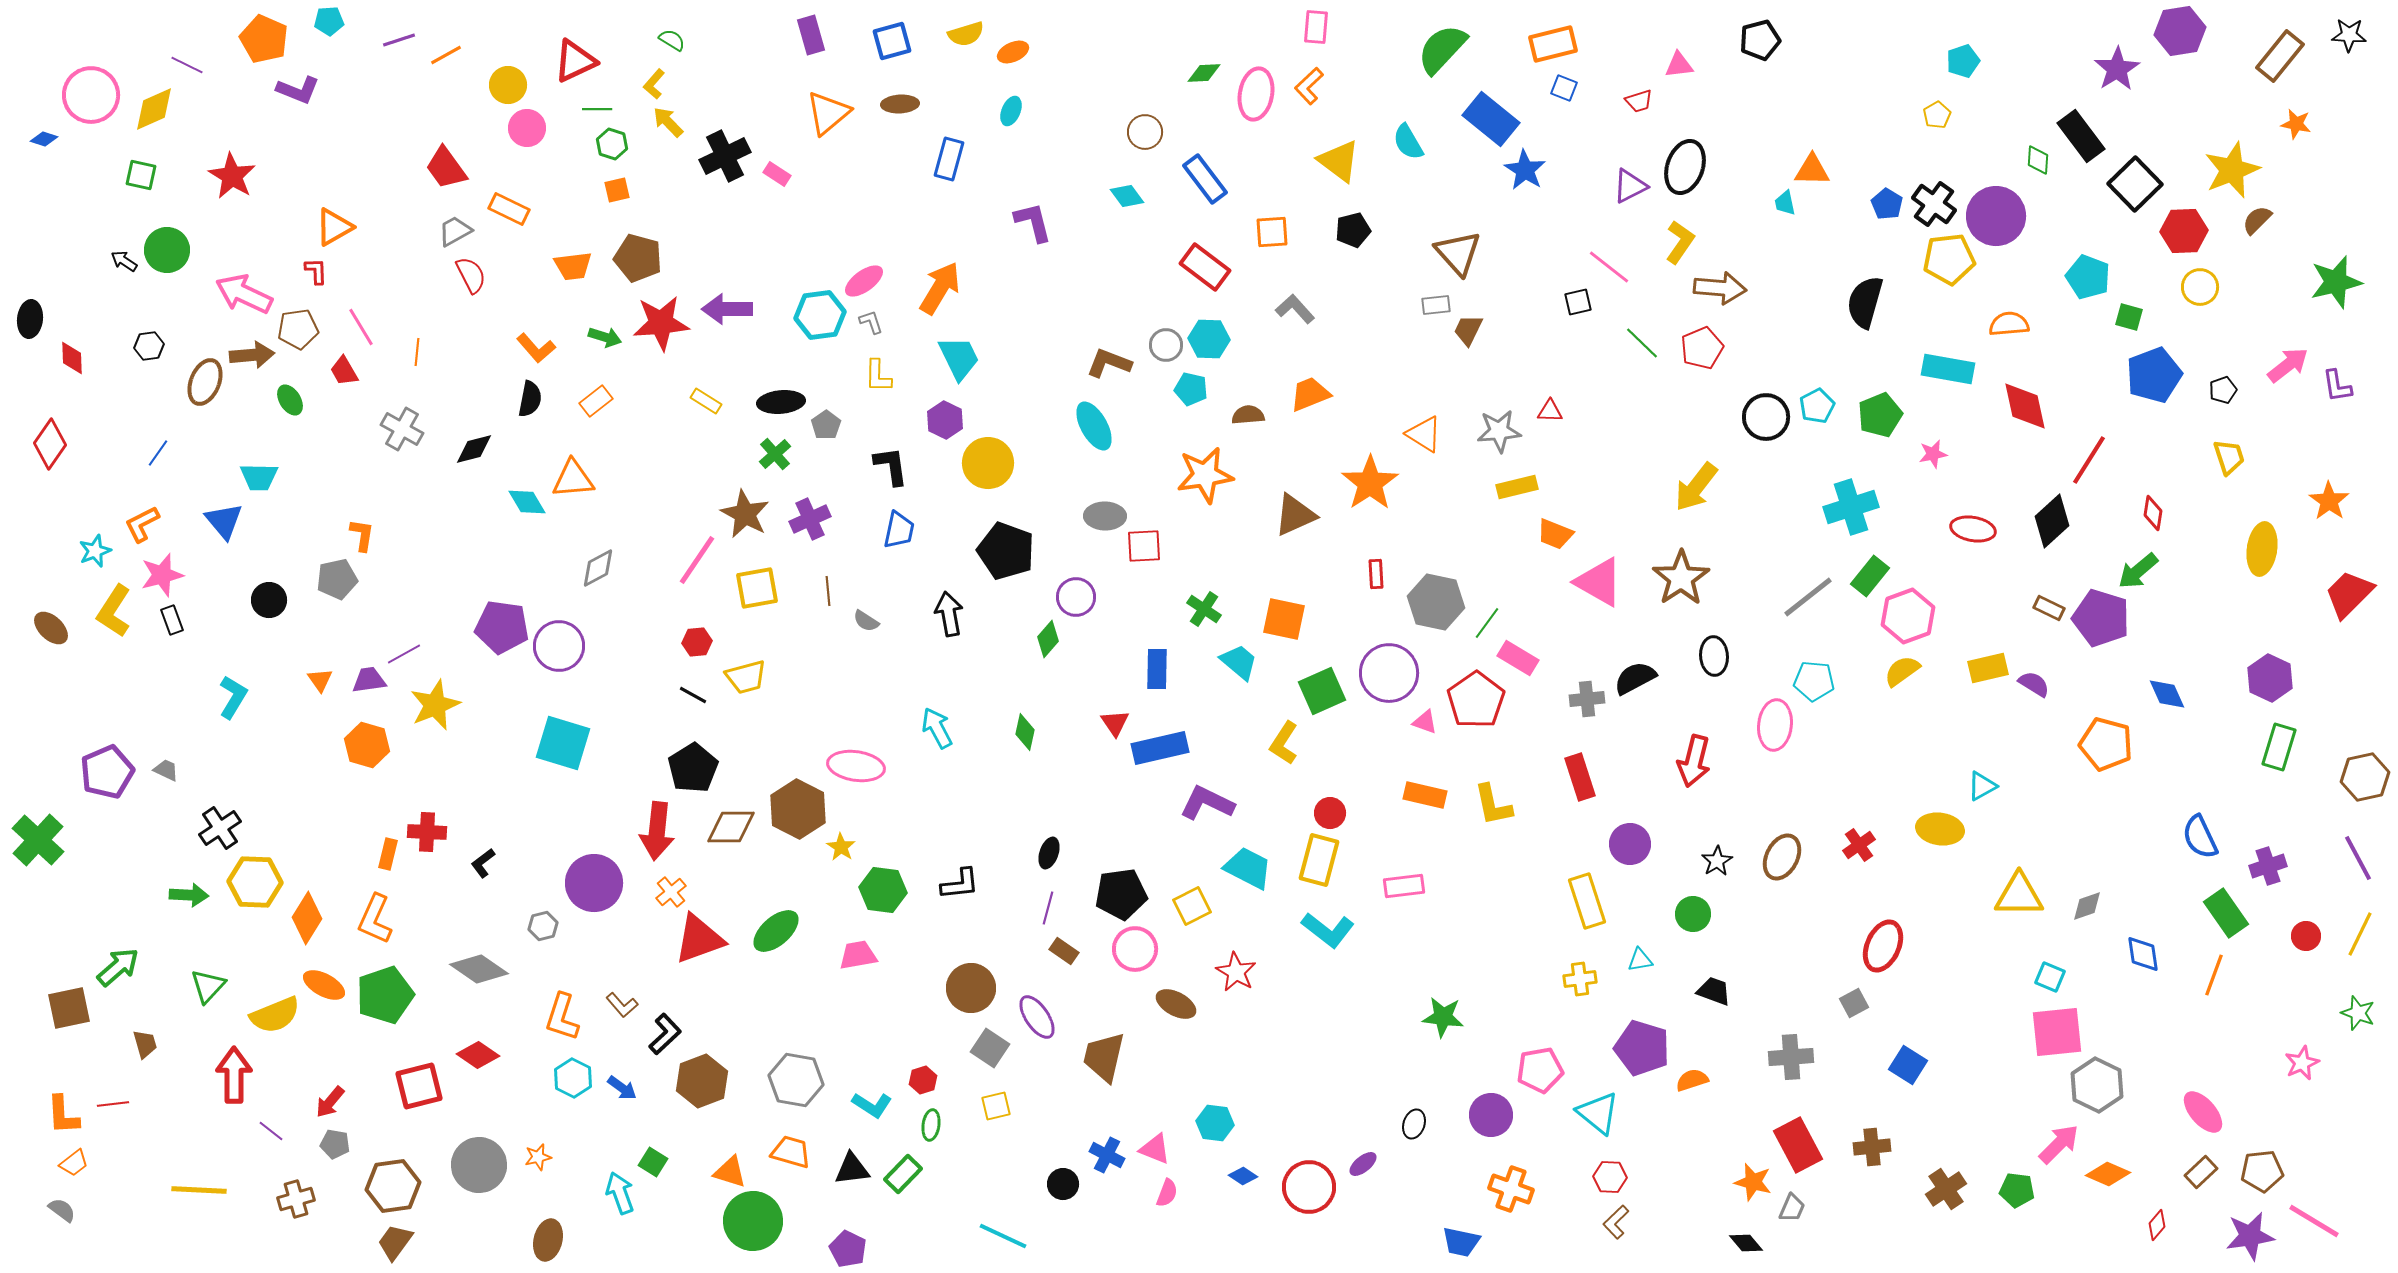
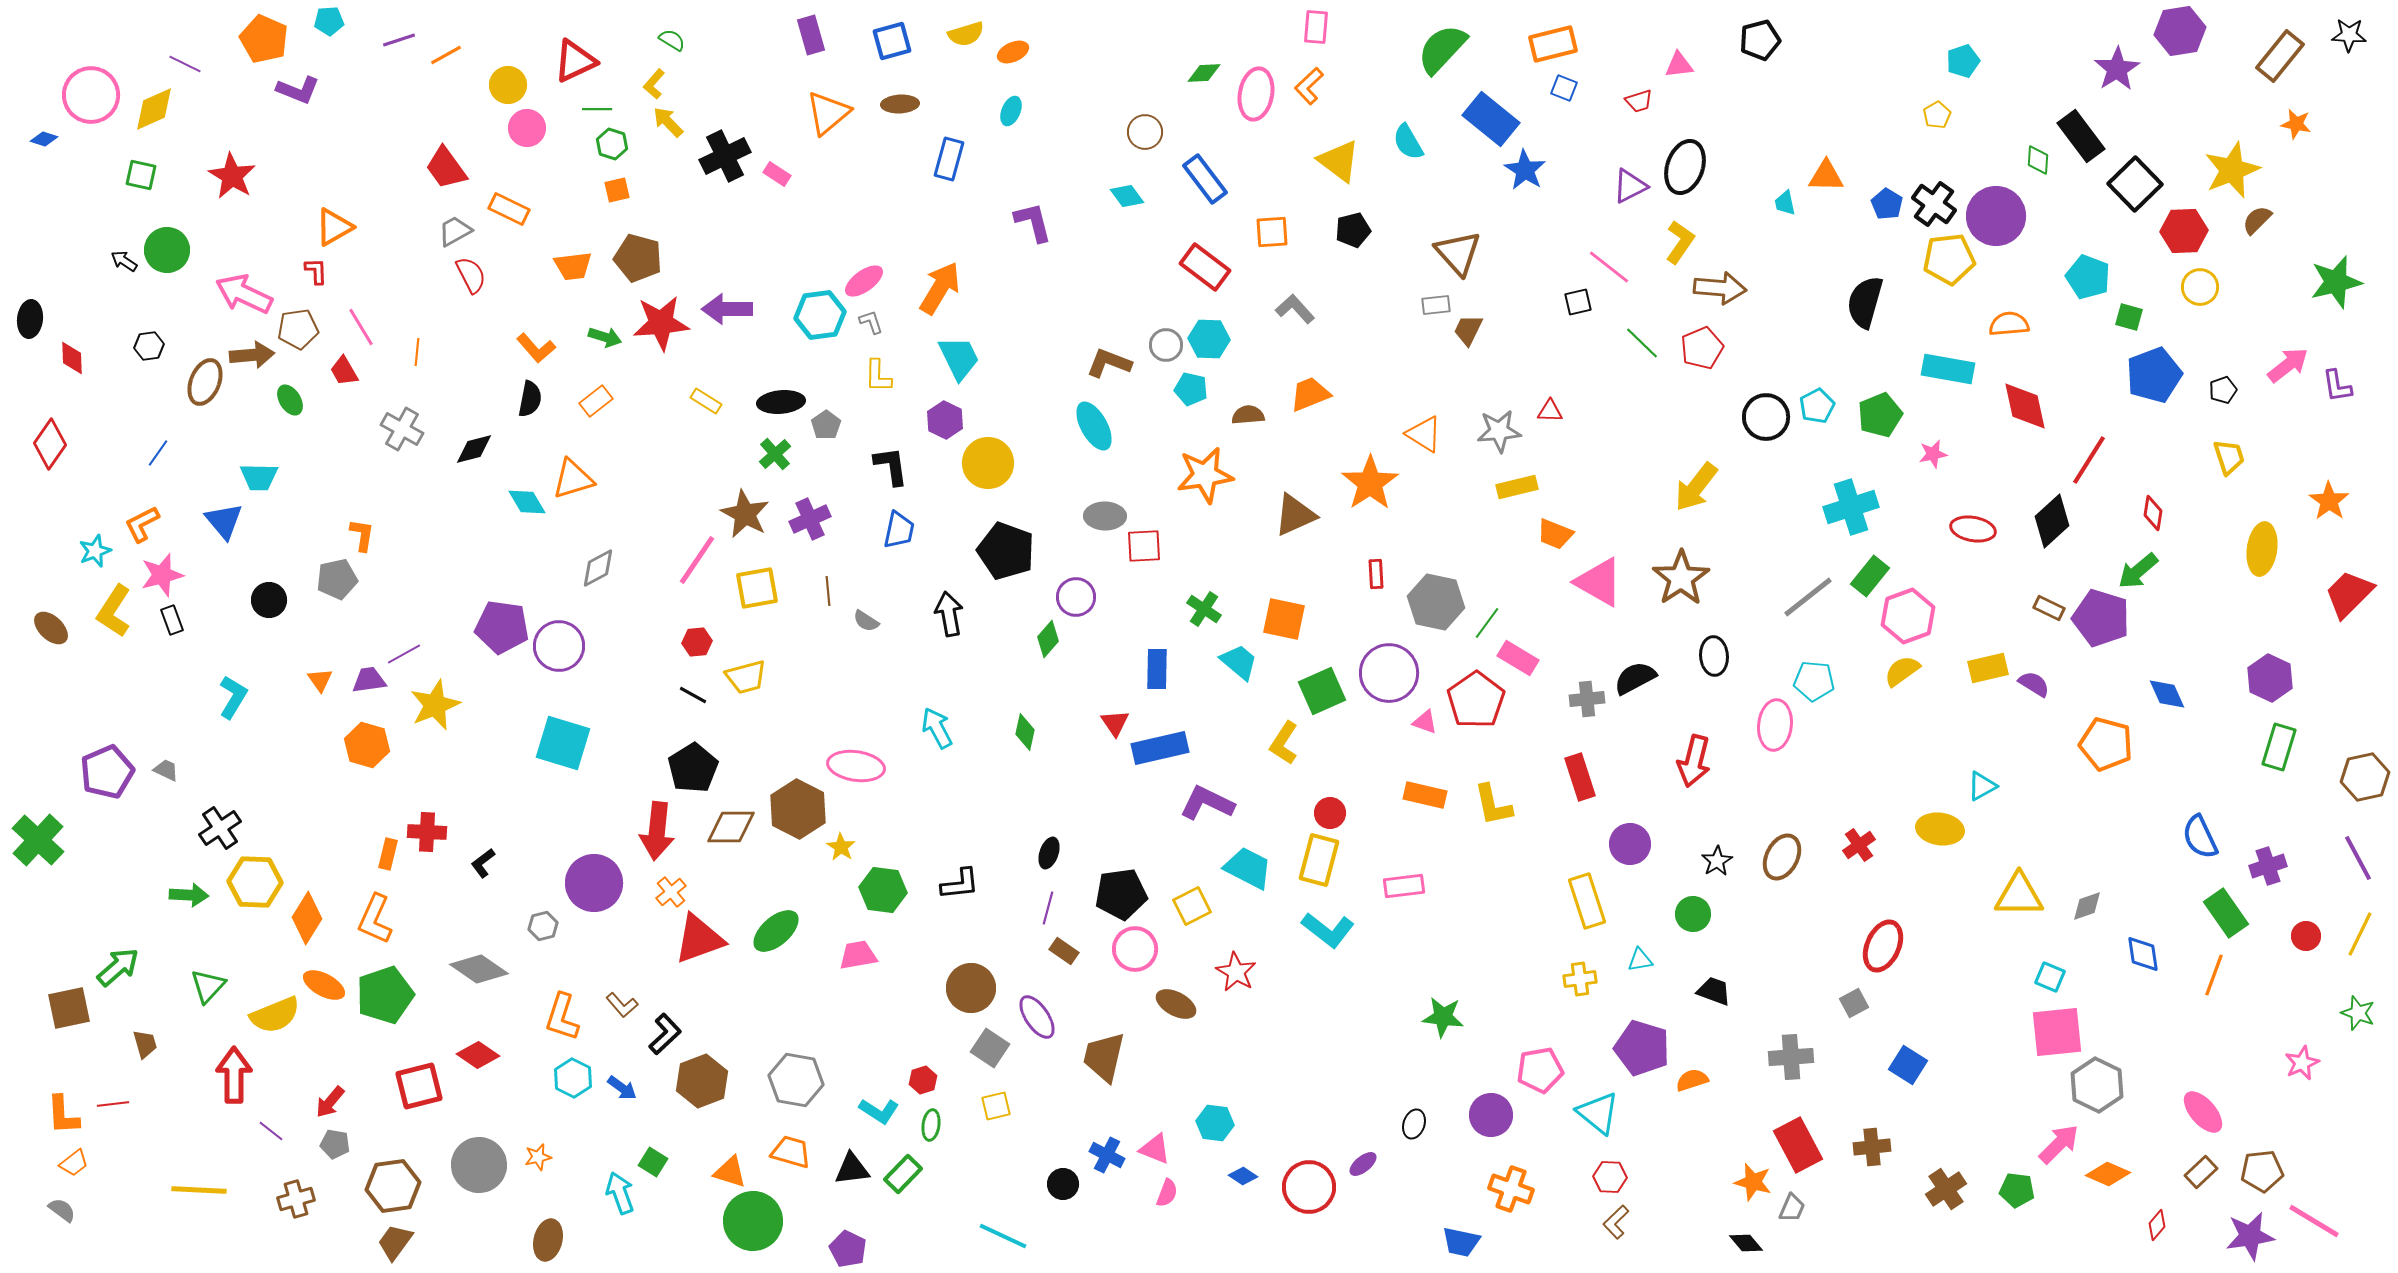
purple line at (187, 65): moved 2 px left, 1 px up
orange triangle at (1812, 170): moved 14 px right, 6 px down
orange triangle at (573, 479): rotated 12 degrees counterclockwise
cyan L-shape at (872, 1105): moved 7 px right, 6 px down
